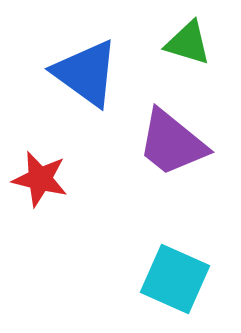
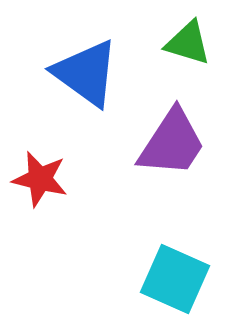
purple trapezoid: rotated 96 degrees counterclockwise
